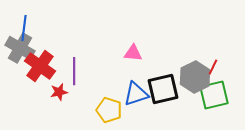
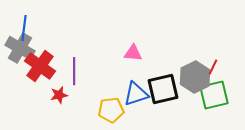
red star: moved 3 px down
yellow pentagon: moved 2 px right; rotated 25 degrees counterclockwise
